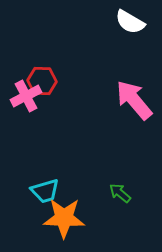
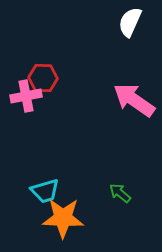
white semicircle: rotated 84 degrees clockwise
red hexagon: moved 1 px right, 3 px up
pink cross: rotated 16 degrees clockwise
pink arrow: rotated 15 degrees counterclockwise
orange star: moved 1 px left
